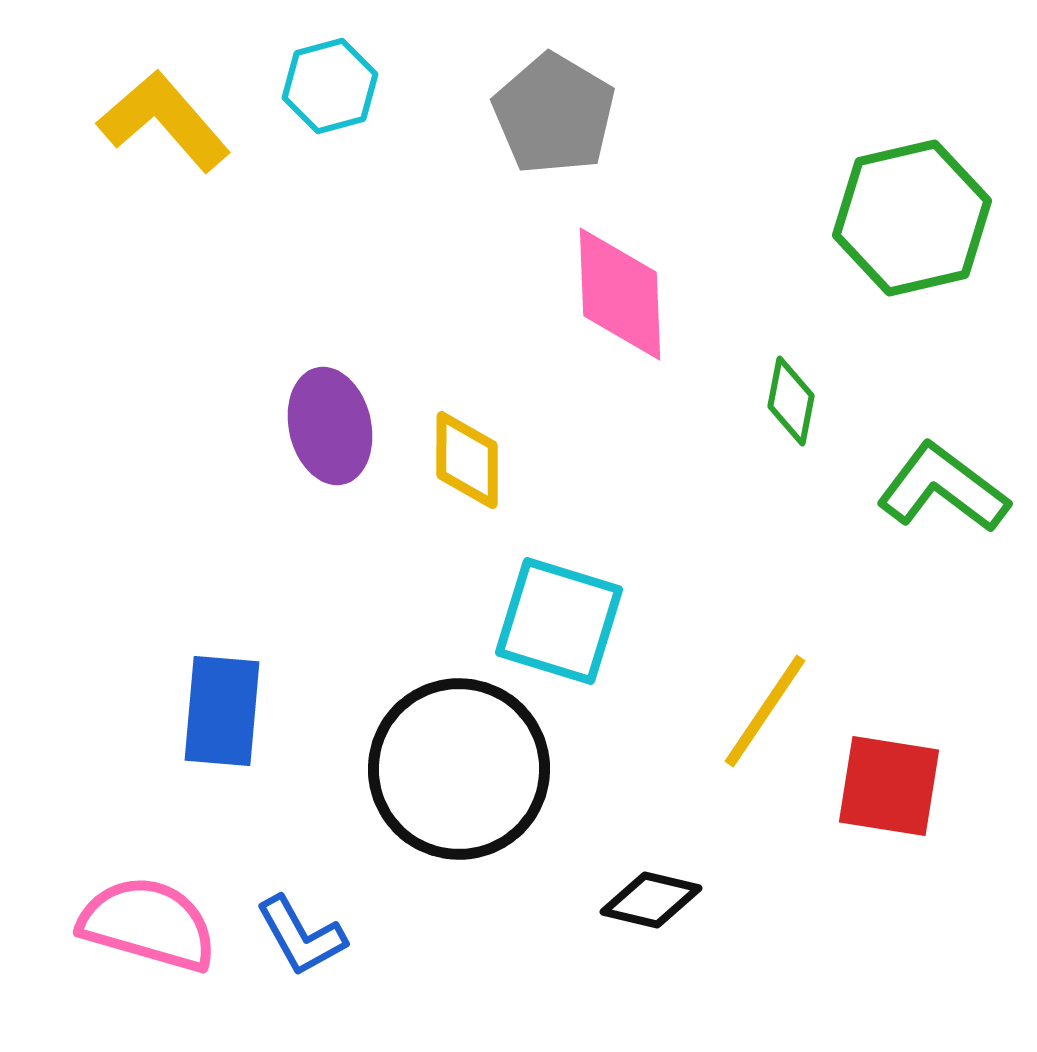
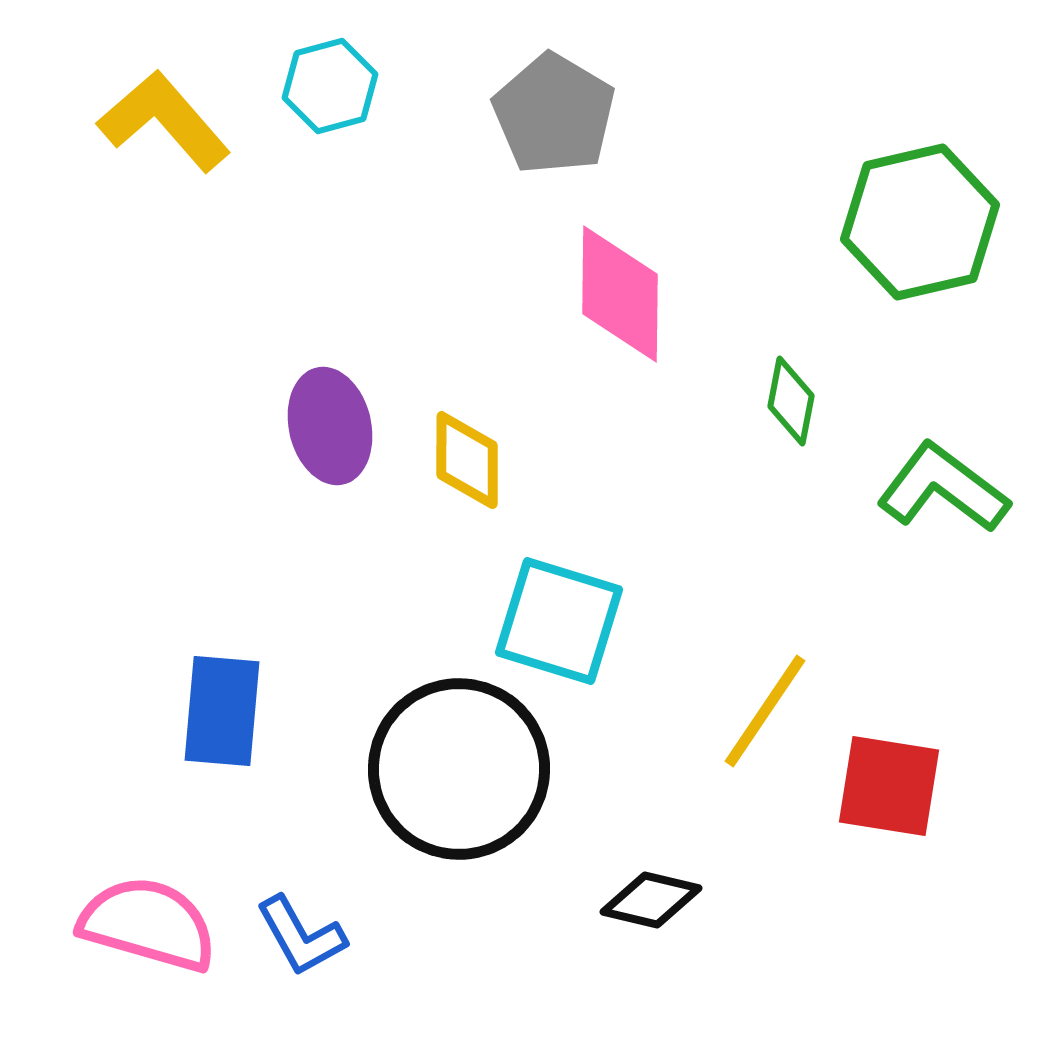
green hexagon: moved 8 px right, 4 px down
pink diamond: rotated 3 degrees clockwise
